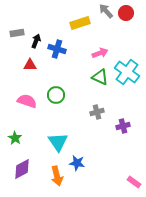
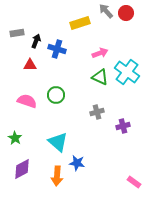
cyan triangle: rotated 15 degrees counterclockwise
orange arrow: rotated 18 degrees clockwise
